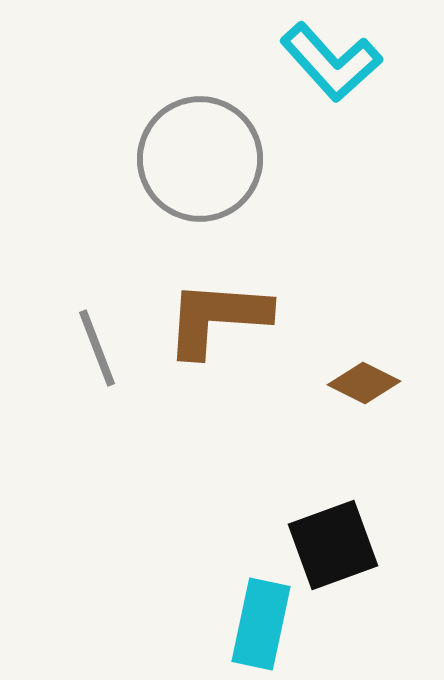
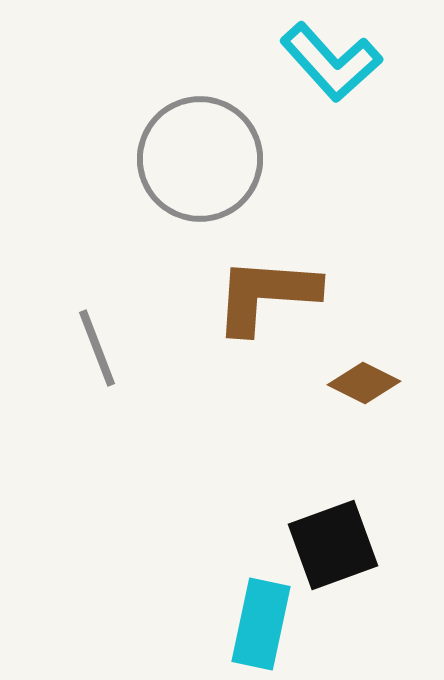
brown L-shape: moved 49 px right, 23 px up
